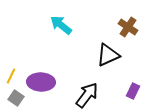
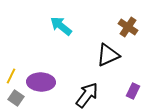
cyan arrow: moved 1 px down
